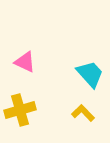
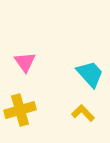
pink triangle: rotated 30 degrees clockwise
